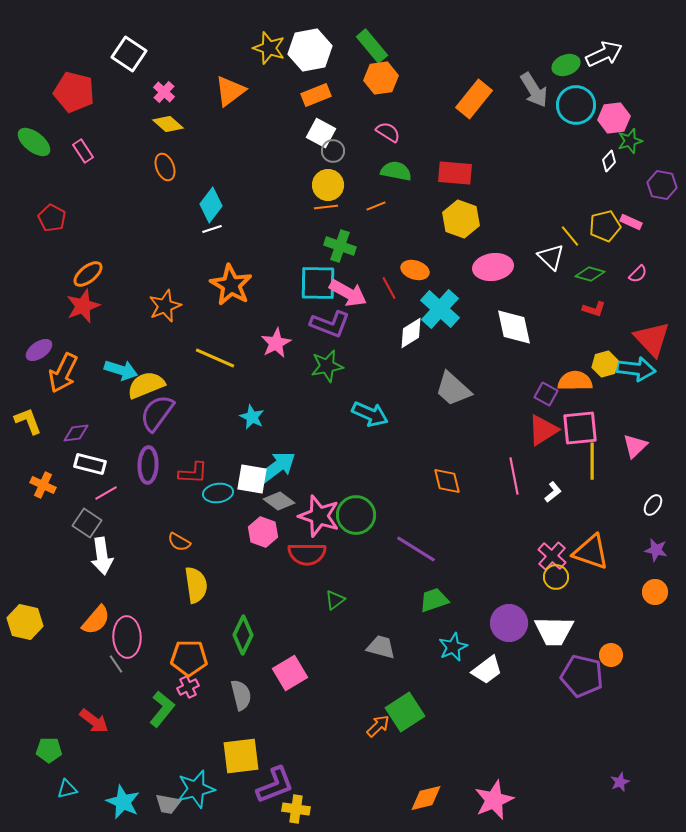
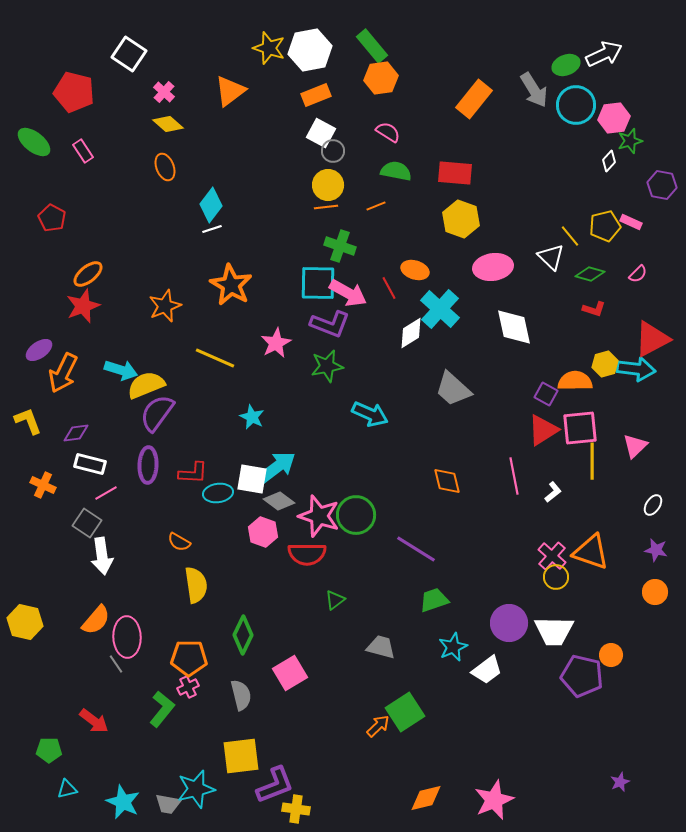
red triangle at (652, 339): rotated 45 degrees clockwise
